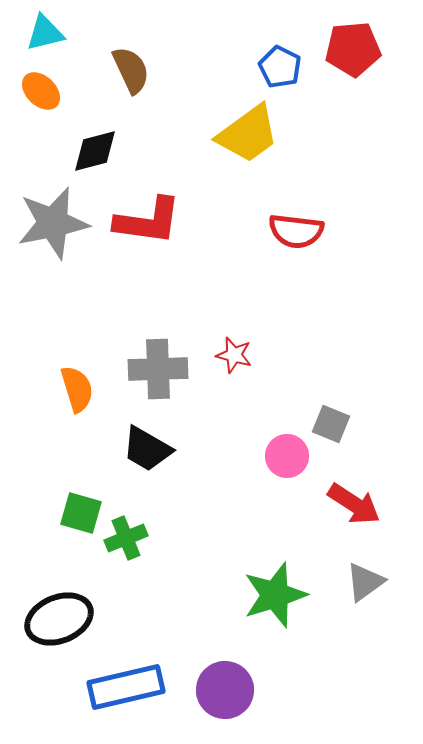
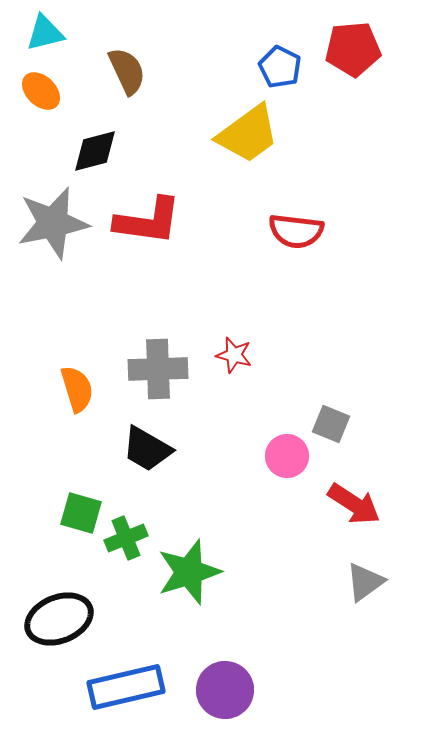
brown semicircle: moved 4 px left, 1 px down
green star: moved 86 px left, 23 px up
